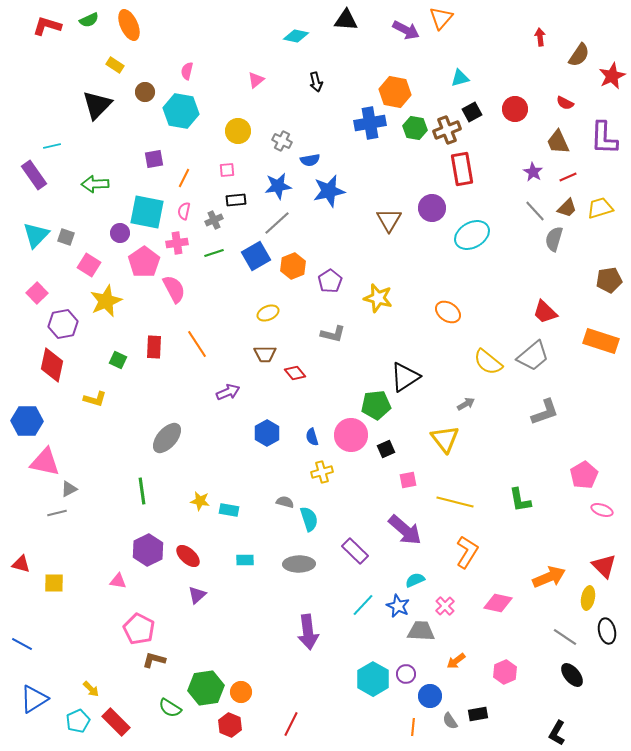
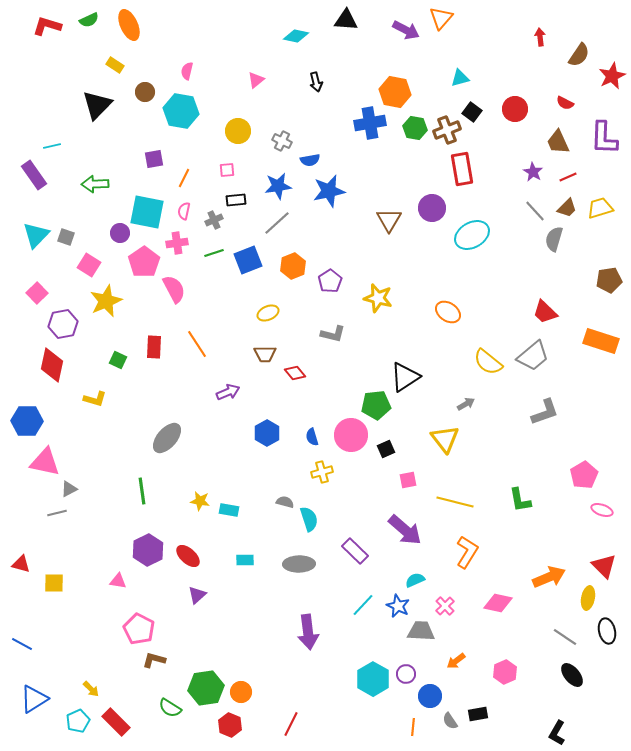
black square at (472, 112): rotated 24 degrees counterclockwise
blue square at (256, 256): moved 8 px left, 4 px down; rotated 8 degrees clockwise
